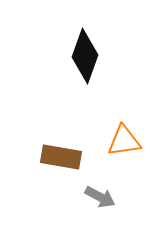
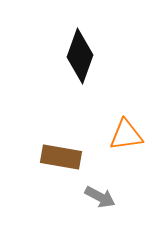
black diamond: moved 5 px left
orange triangle: moved 2 px right, 6 px up
